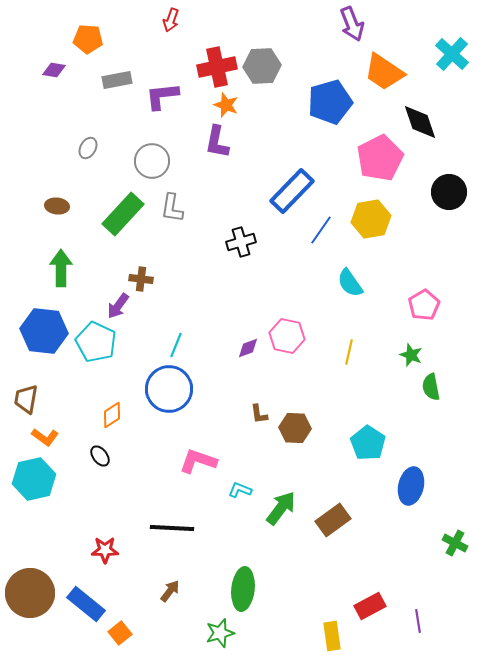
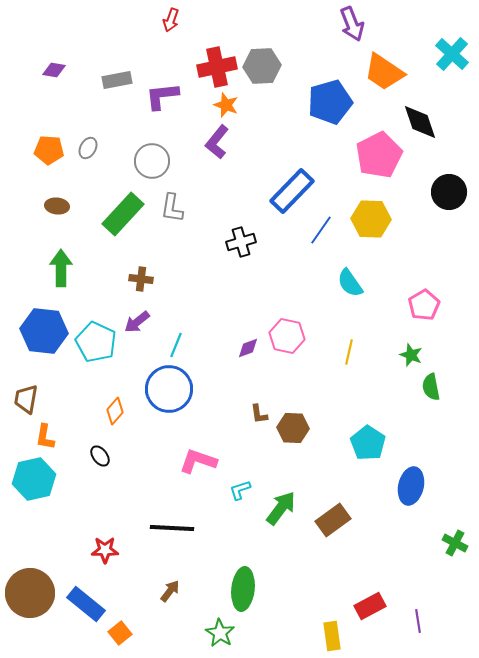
orange pentagon at (88, 39): moved 39 px left, 111 px down
purple L-shape at (217, 142): rotated 28 degrees clockwise
pink pentagon at (380, 158): moved 1 px left, 3 px up
yellow hexagon at (371, 219): rotated 12 degrees clockwise
purple arrow at (118, 306): moved 19 px right, 16 px down; rotated 16 degrees clockwise
orange diamond at (112, 415): moved 3 px right, 4 px up; rotated 16 degrees counterclockwise
brown hexagon at (295, 428): moved 2 px left
orange L-shape at (45, 437): rotated 64 degrees clockwise
cyan L-shape at (240, 490): rotated 40 degrees counterclockwise
green star at (220, 633): rotated 24 degrees counterclockwise
